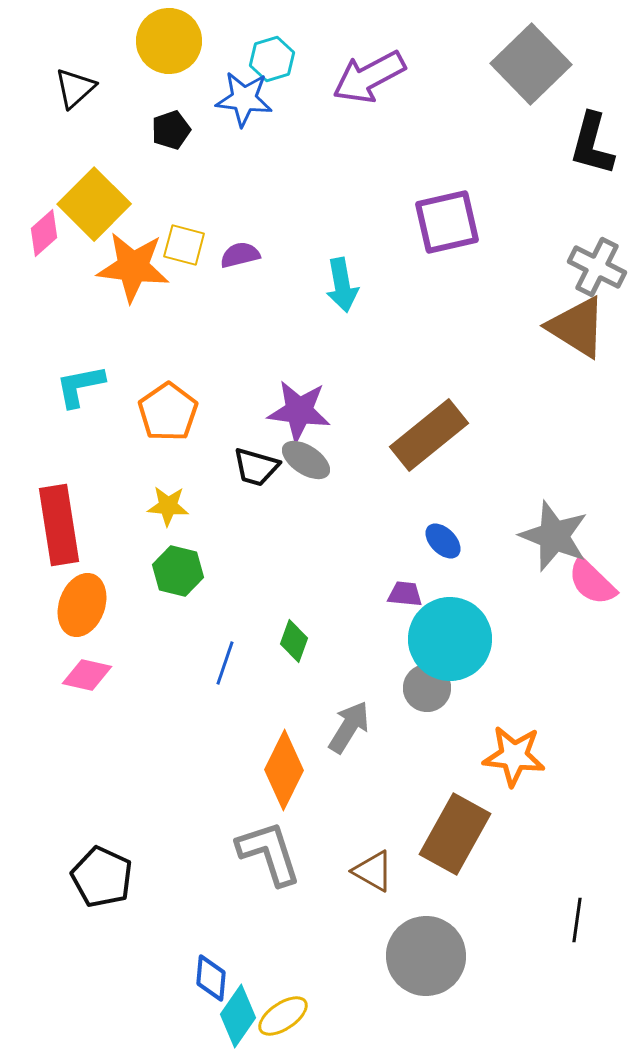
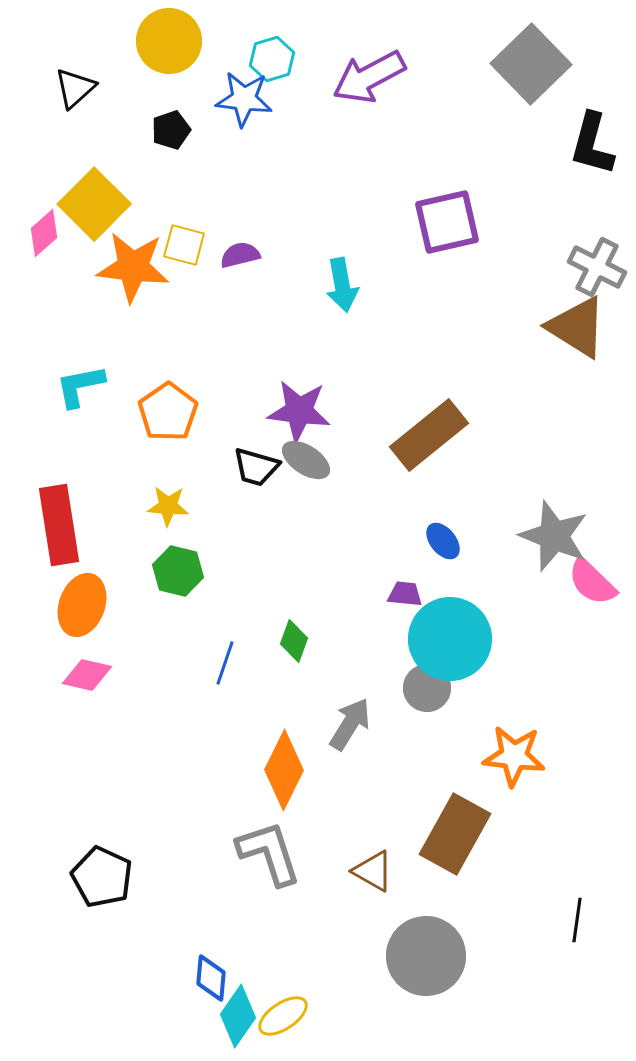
blue ellipse at (443, 541): rotated 6 degrees clockwise
gray arrow at (349, 727): moved 1 px right, 3 px up
